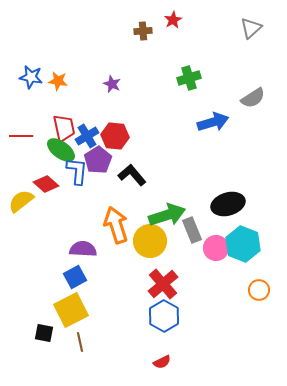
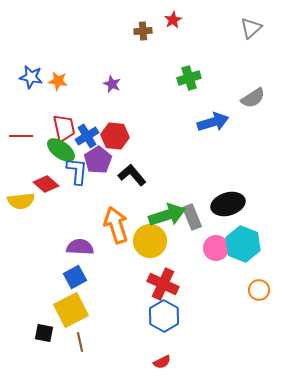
yellow semicircle: rotated 148 degrees counterclockwise
gray rectangle: moved 13 px up
purple semicircle: moved 3 px left, 2 px up
red cross: rotated 24 degrees counterclockwise
